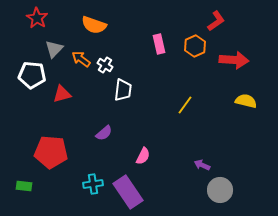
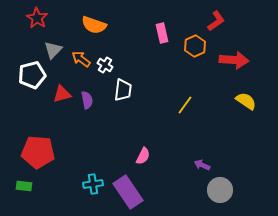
pink rectangle: moved 3 px right, 11 px up
gray triangle: moved 1 px left, 1 px down
white pentagon: rotated 20 degrees counterclockwise
yellow semicircle: rotated 20 degrees clockwise
purple semicircle: moved 17 px left, 33 px up; rotated 60 degrees counterclockwise
red pentagon: moved 13 px left
